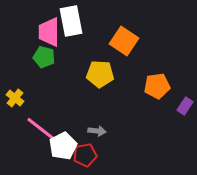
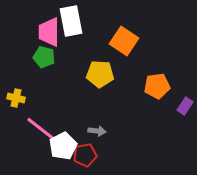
yellow cross: moved 1 px right; rotated 24 degrees counterclockwise
